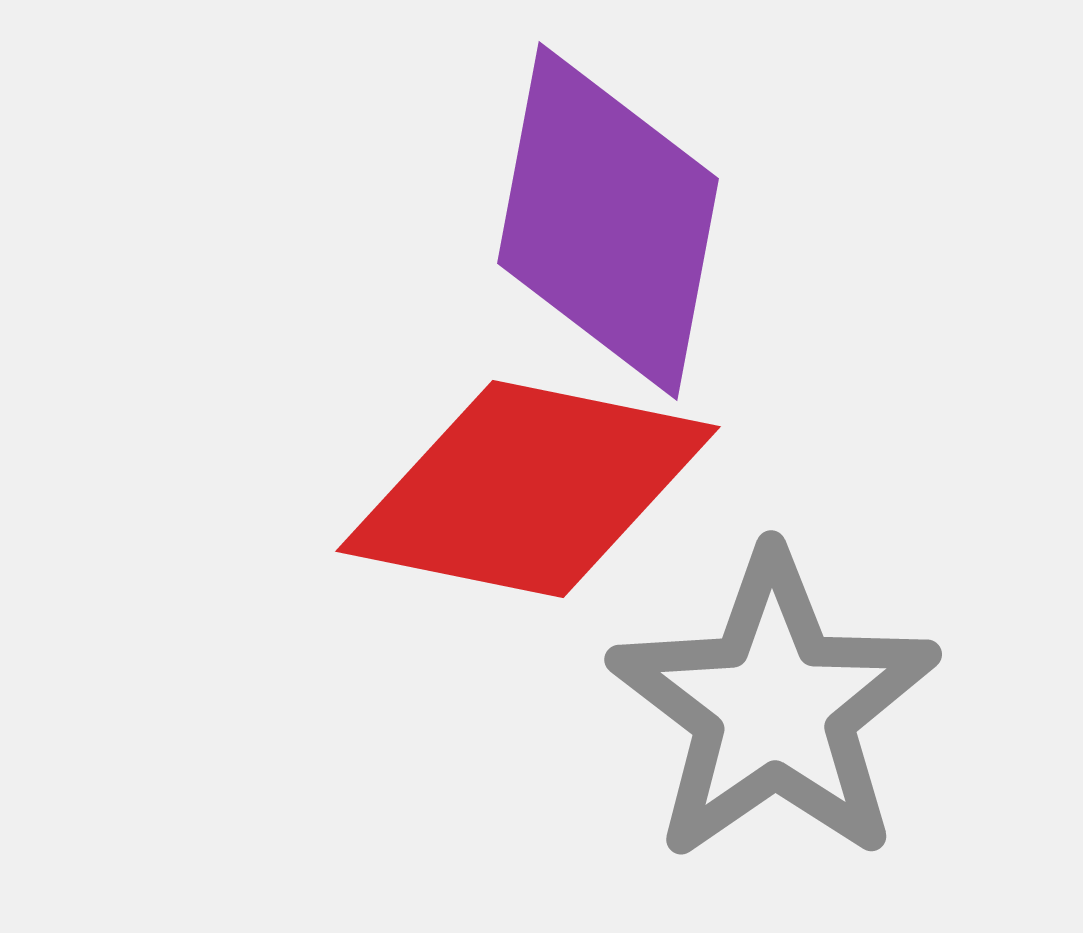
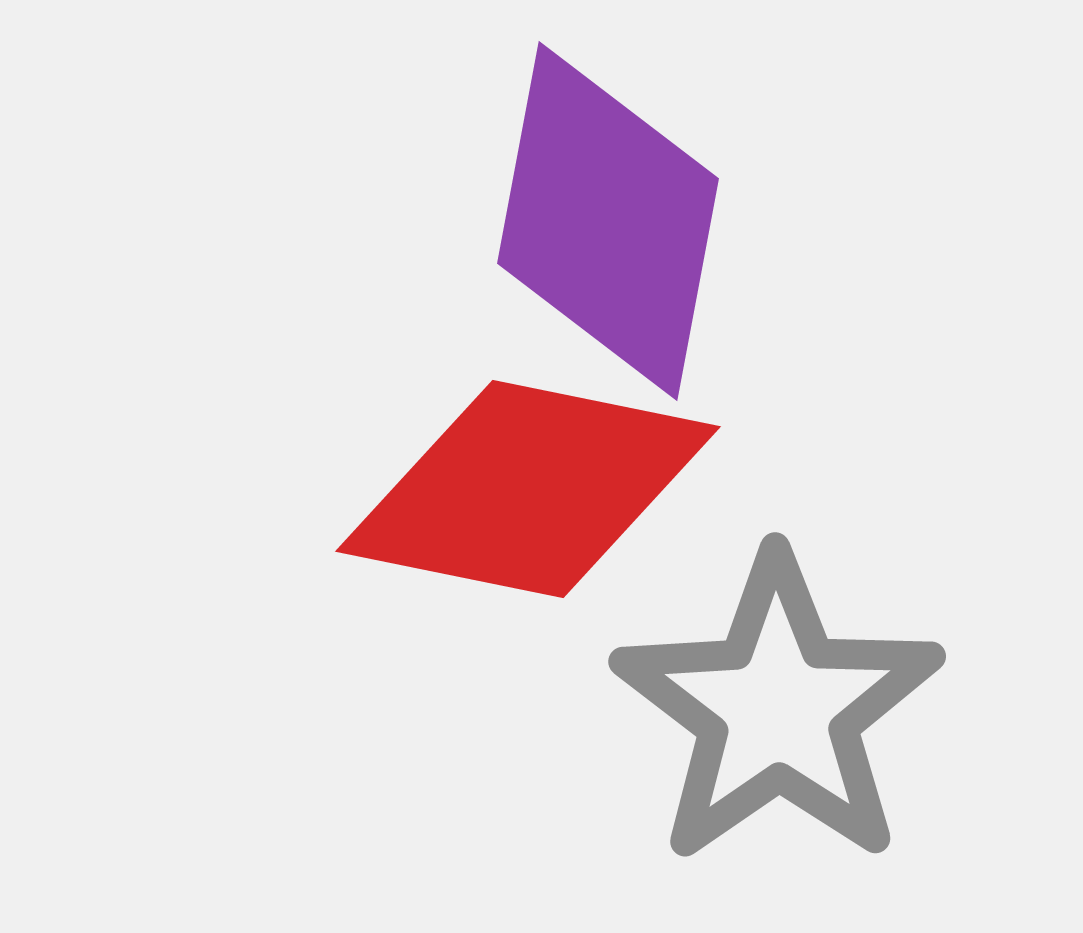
gray star: moved 4 px right, 2 px down
